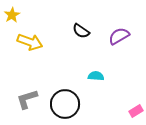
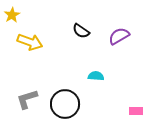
pink rectangle: rotated 32 degrees clockwise
